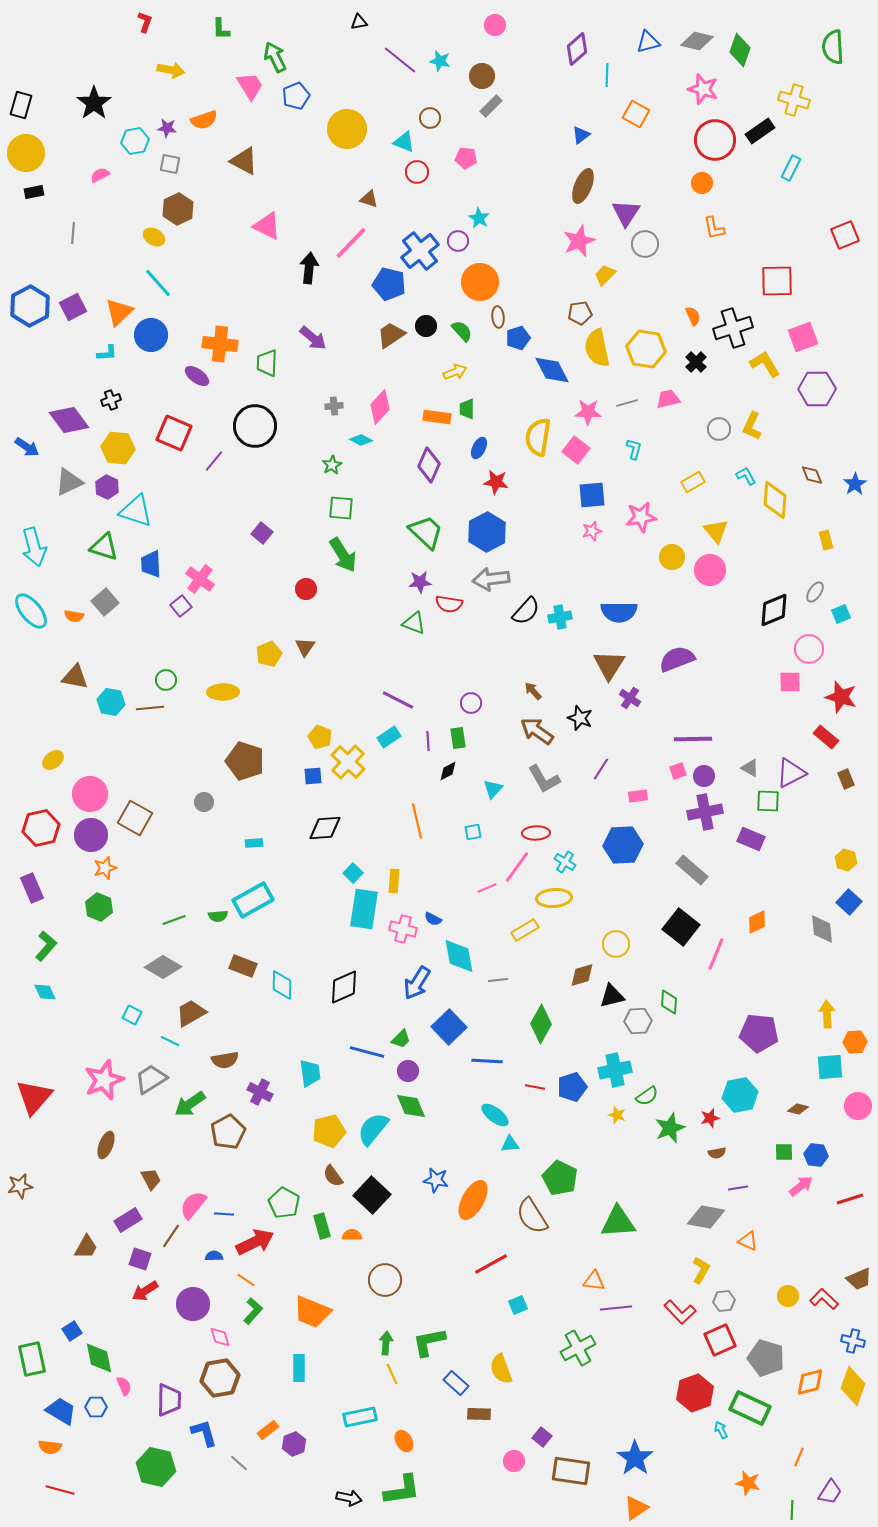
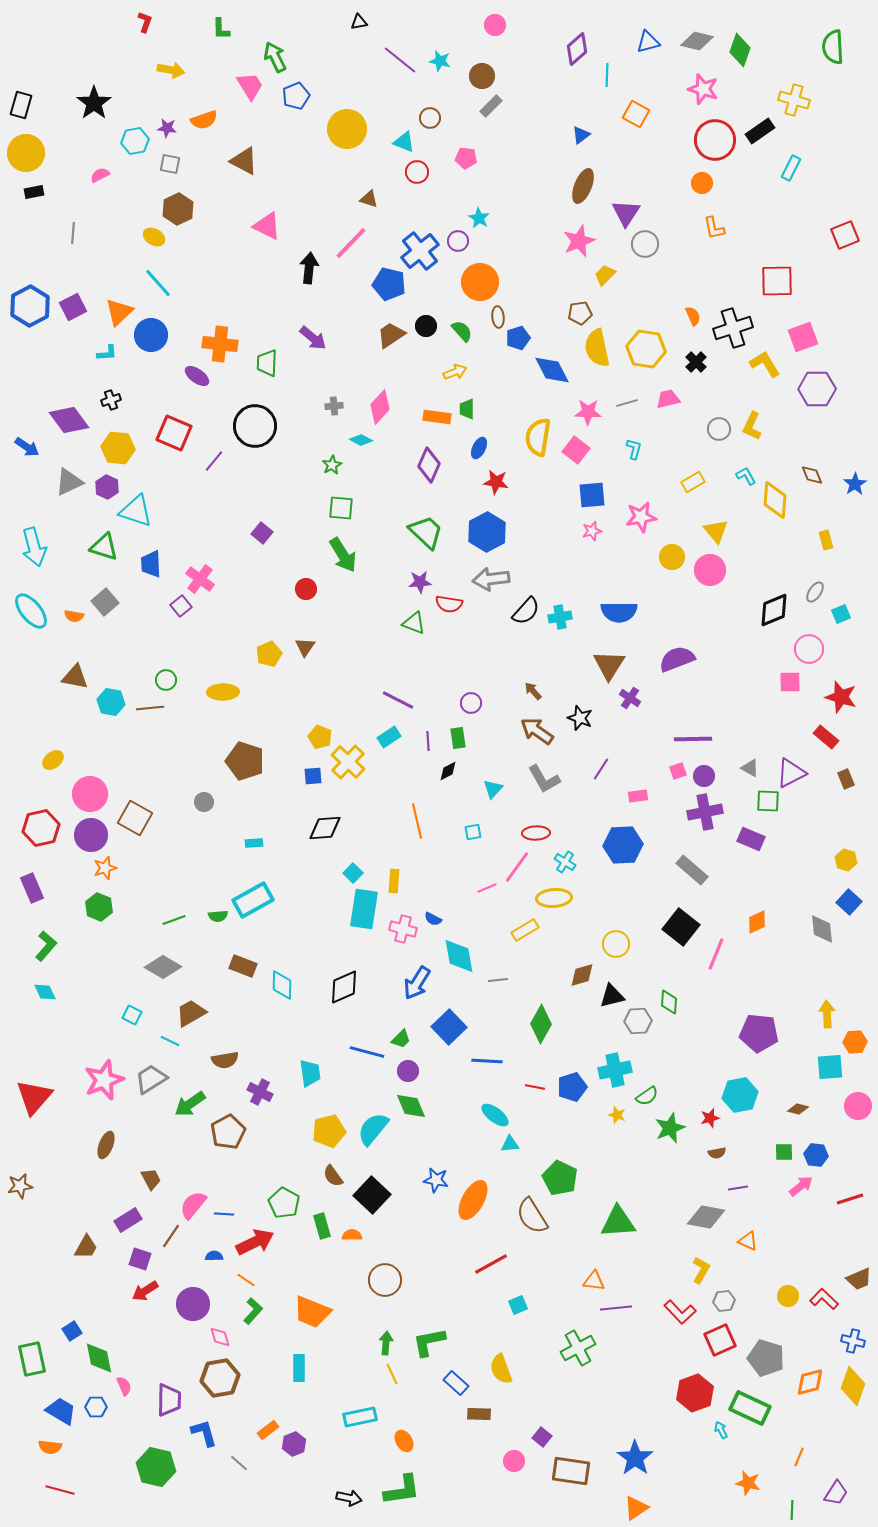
purple trapezoid at (830, 1492): moved 6 px right, 1 px down
